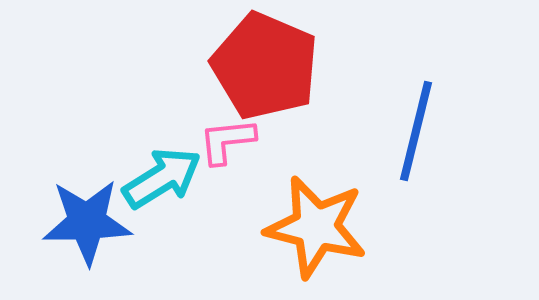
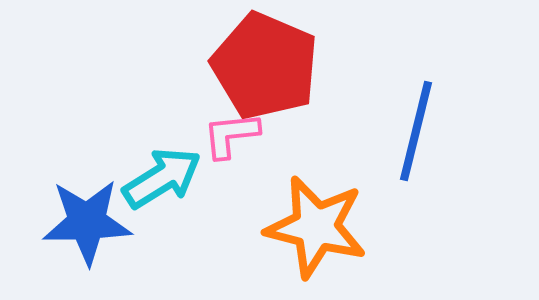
pink L-shape: moved 4 px right, 6 px up
